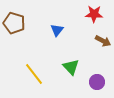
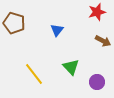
red star: moved 3 px right, 2 px up; rotated 18 degrees counterclockwise
